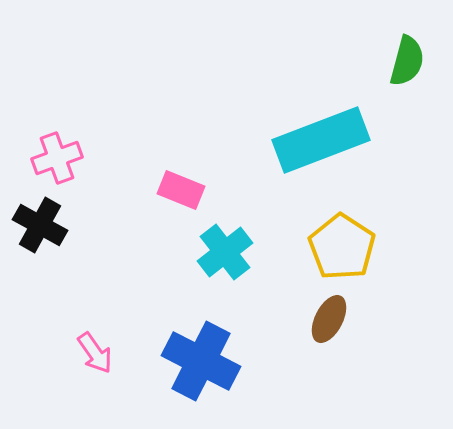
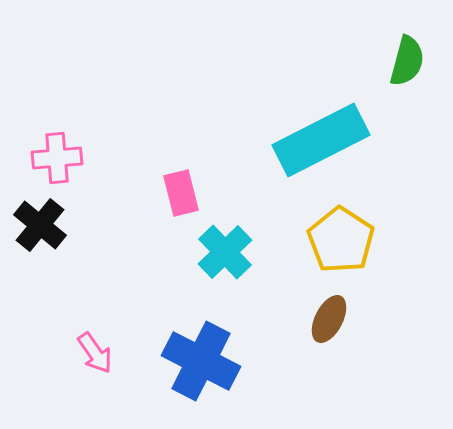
cyan rectangle: rotated 6 degrees counterclockwise
pink cross: rotated 15 degrees clockwise
pink rectangle: moved 3 px down; rotated 54 degrees clockwise
black cross: rotated 10 degrees clockwise
yellow pentagon: moved 1 px left, 7 px up
cyan cross: rotated 6 degrees counterclockwise
